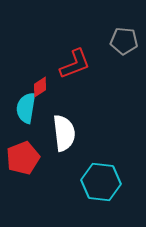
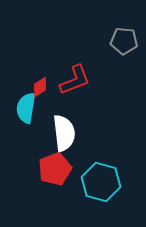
red L-shape: moved 16 px down
red pentagon: moved 32 px right, 11 px down
cyan hexagon: rotated 9 degrees clockwise
